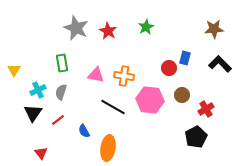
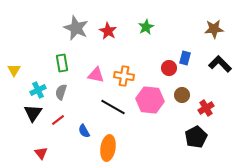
red cross: moved 1 px up
